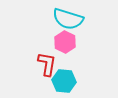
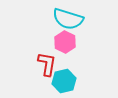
cyan hexagon: rotated 20 degrees counterclockwise
